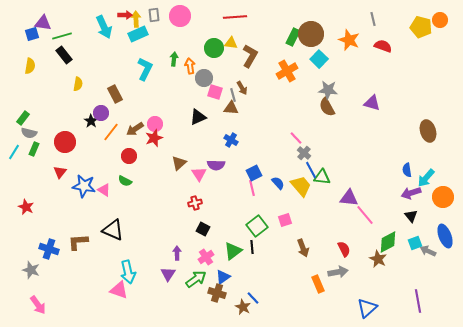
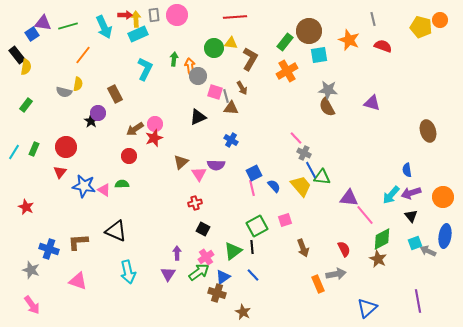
pink circle at (180, 16): moved 3 px left, 1 px up
blue square at (32, 34): rotated 16 degrees counterclockwise
brown circle at (311, 34): moved 2 px left, 3 px up
green line at (62, 36): moved 6 px right, 10 px up
green rectangle at (293, 37): moved 8 px left, 5 px down; rotated 12 degrees clockwise
black rectangle at (64, 55): moved 47 px left
brown L-shape at (250, 56): moved 3 px down
cyan square at (319, 59): moved 4 px up; rotated 36 degrees clockwise
yellow semicircle at (30, 66): moved 4 px left, 1 px down
gray circle at (204, 78): moved 6 px left, 2 px up
gray line at (233, 95): moved 7 px left, 1 px down
purple circle at (101, 113): moved 3 px left
green rectangle at (23, 118): moved 3 px right, 13 px up
orange line at (111, 132): moved 28 px left, 77 px up
gray semicircle at (29, 133): moved 35 px right, 41 px up
red circle at (65, 142): moved 1 px right, 5 px down
gray cross at (304, 153): rotated 16 degrees counterclockwise
brown triangle at (179, 163): moved 2 px right, 1 px up
cyan arrow at (426, 178): moved 35 px left, 17 px down
green semicircle at (125, 181): moved 3 px left, 3 px down; rotated 152 degrees clockwise
blue semicircle at (278, 183): moved 4 px left, 3 px down
green square at (257, 226): rotated 10 degrees clockwise
black triangle at (113, 230): moved 3 px right, 1 px down
blue ellipse at (445, 236): rotated 30 degrees clockwise
green diamond at (388, 242): moved 6 px left, 3 px up
gray arrow at (338, 272): moved 2 px left, 2 px down
green arrow at (196, 279): moved 3 px right, 7 px up
pink triangle at (119, 290): moved 41 px left, 9 px up
blue line at (253, 298): moved 23 px up
pink arrow at (38, 305): moved 6 px left
brown star at (243, 307): moved 5 px down
